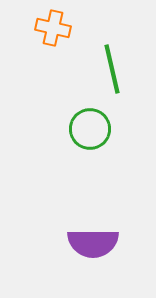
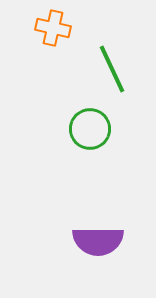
green line: rotated 12 degrees counterclockwise
purple semicircle: moved 5 px right, 2 px up
